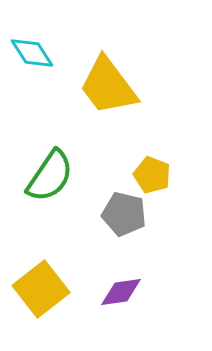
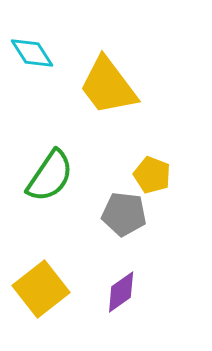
gray pentagon: rotated 6 degrees counterclockwise
purple diamond: rotated 27 degrees counterclockwise
